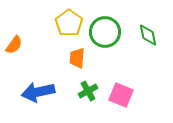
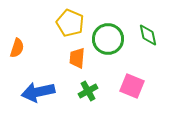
yellow pentagon: moved 1 px right; rotated 12 degrees counterclockwise
green circle: moved 3 px right, 7 px down
orange semicircle: moved 3 px right, 3 px down; rotated 18 degrees counterclockwise
pink square: moved 11 px right, 9 px up
